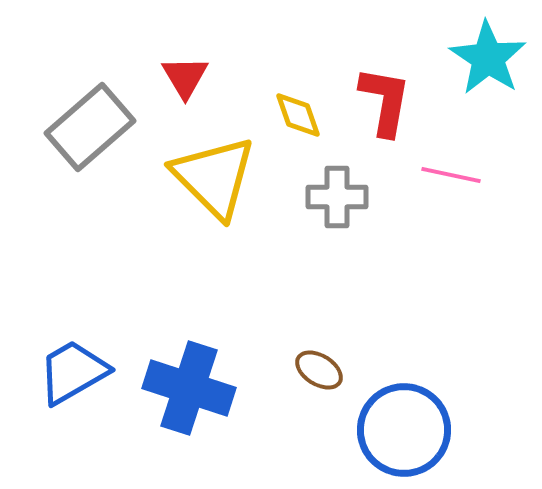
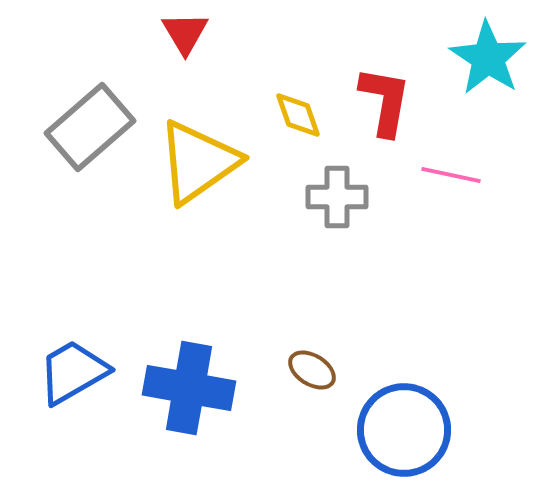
red triangle: moved 44 px up
yellow triangle: moved 16 px left, 15 px up; rotated 40 degrees clockwise
brown ellipse: moved 7 px left
blue cross: rotated 8 degrees counterclockwise
